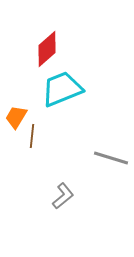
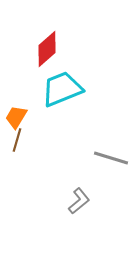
brown line: moved 15 px left, 4 px down; rotated 10 degrees clockwise
gray L-shape: moved 16 px right, 5 px down
